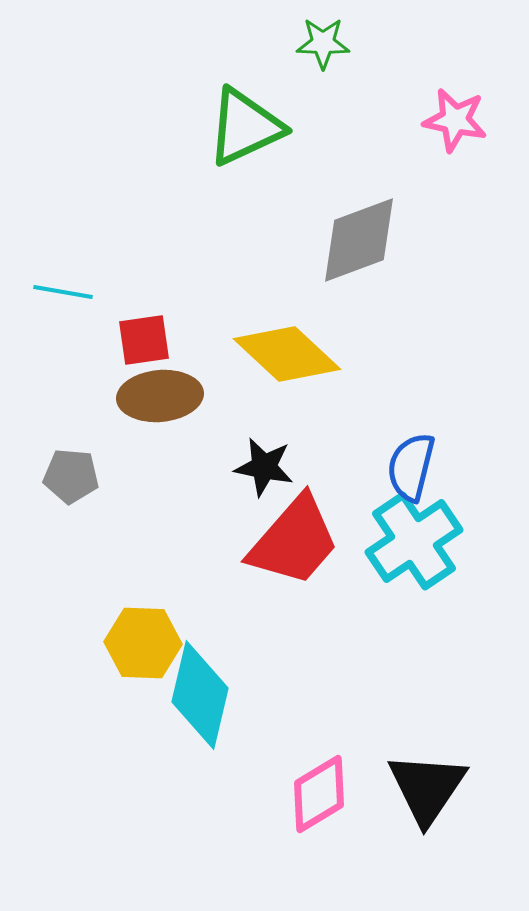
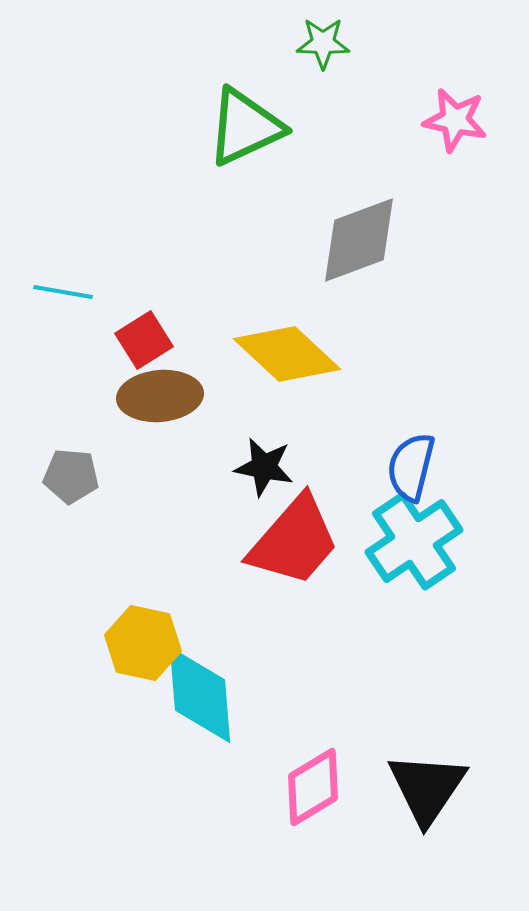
red square: rotated 24 degrees counterclockwise
yellow hexagon: rotated 10 degrees clockwise
cyan diamond: rotated 18 degrees counterclockwise
pink diamond: moved 6 px left, 7 px up
